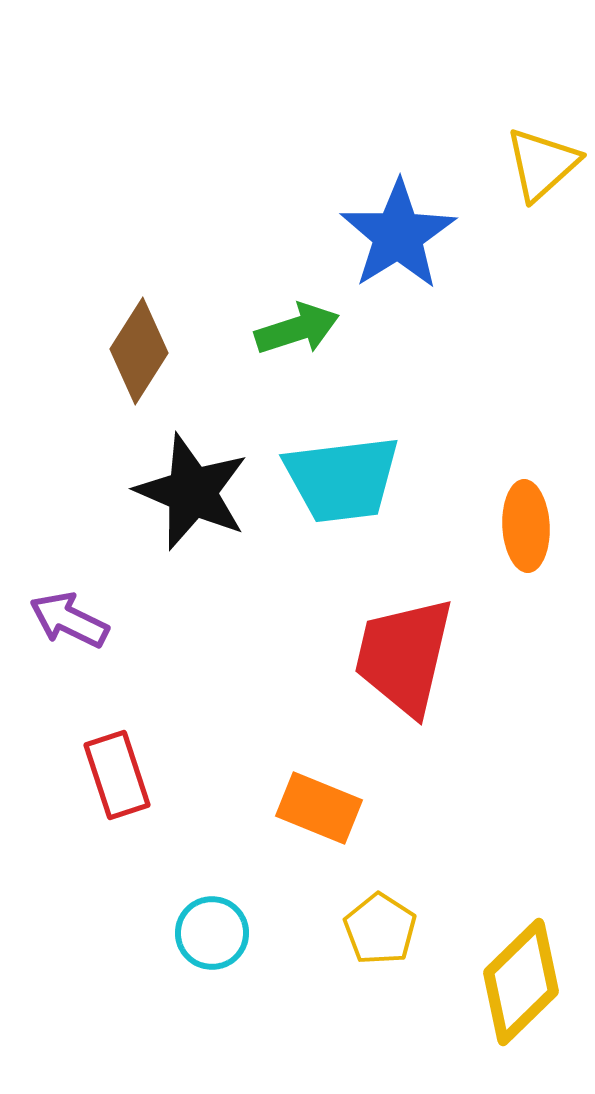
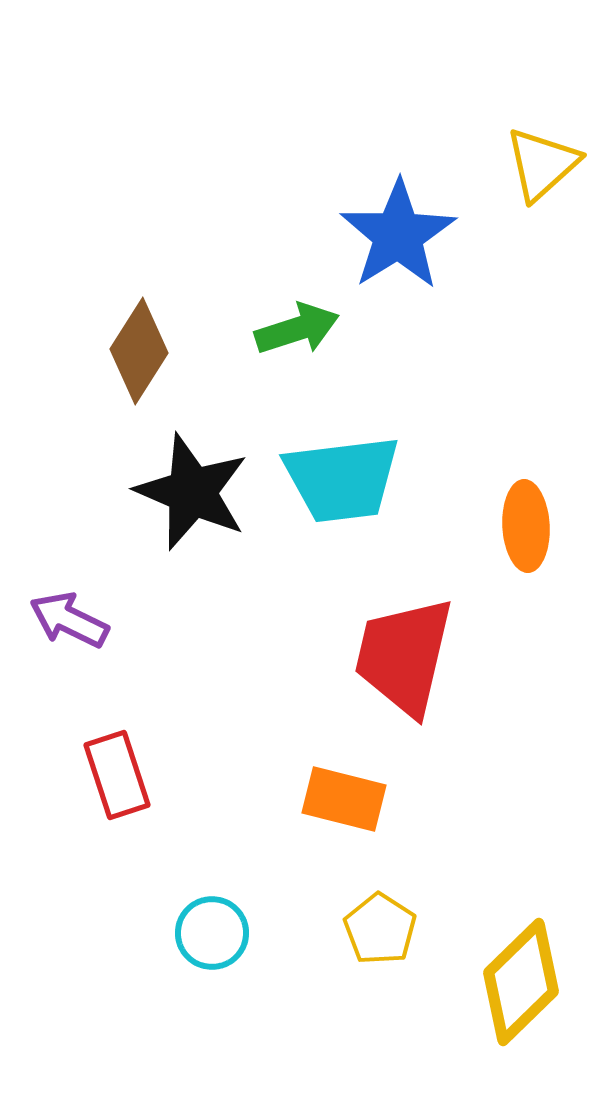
orange rectangle: moved 25 px right, 9 px up; rotated 8 degrees counterclockwise
